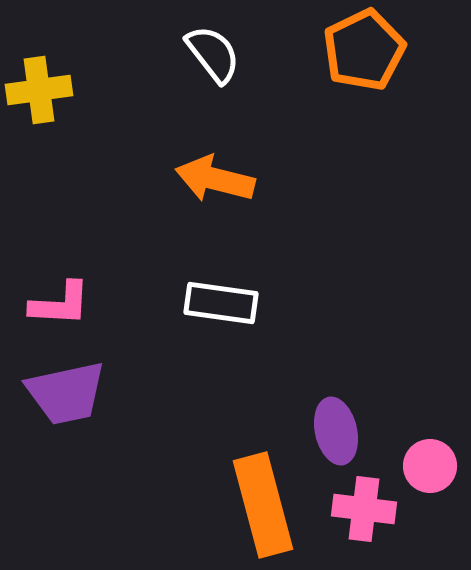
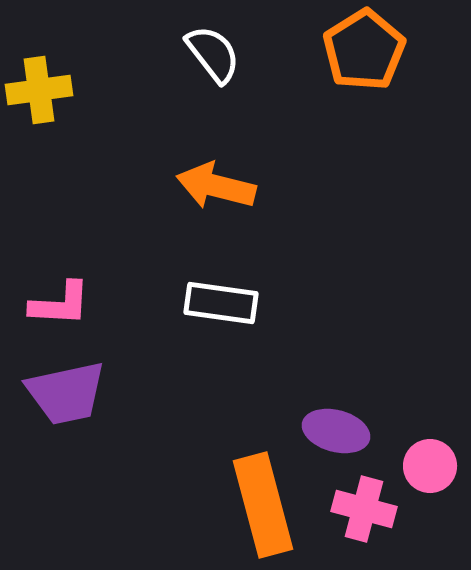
orange pentagon: rotated 6 degrees counterclockwise
orange arrow: moved 1 px right, 7 px down
purple ellipse: rotated 62 degrees counterclockwise
pink cross: rotated 8 degrees clockwise
